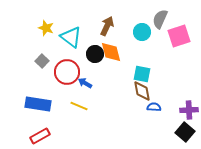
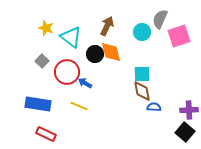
cyan square: rotated 12 degrees counterclockwise
red rectangle: moved 6 px right, 2 px up; rotated 54 degrees clockwise
